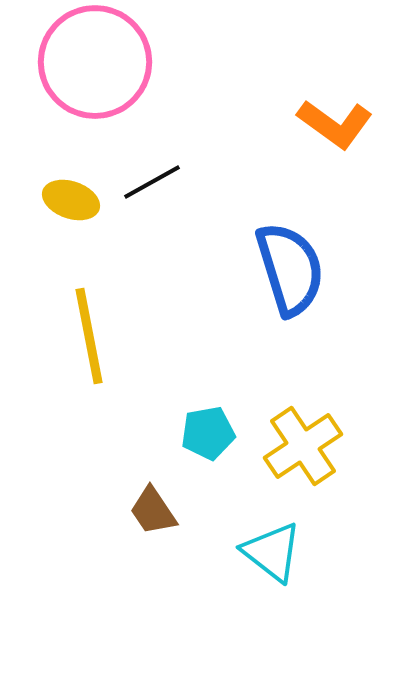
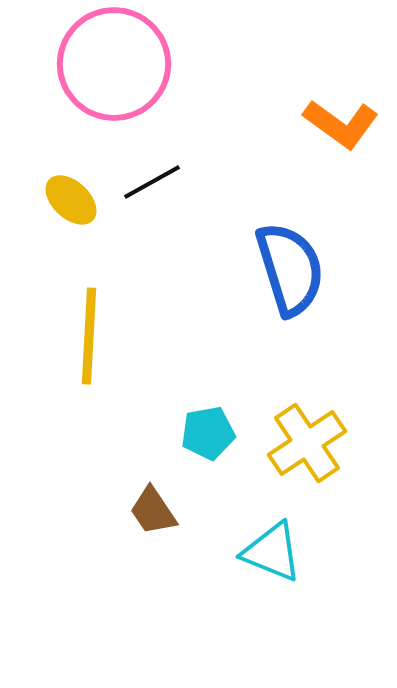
pink circle: moved 19 px right, 2 px down
orange L-shape: moved 6 px right
yellow ellipse: rotated 24 degrees clockwise
yellow line: rotated 14 degrees clockwise
yellow cross: moved 4 px right, 3 px up
cyan triangle: rotated 16 degrees counterclockwise
